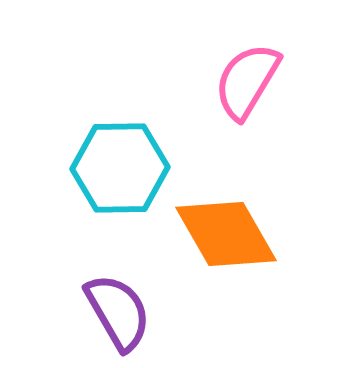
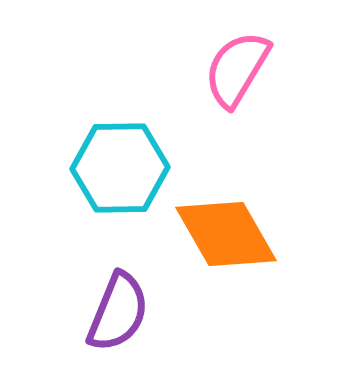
pink semicircle: moved 10 px left, 12 px up
purple semicircle: rotated 52 degrees clockwise
